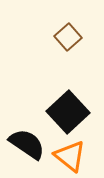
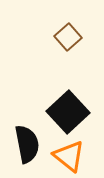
black semicircle: rotated 45 degrees clockwise
orange triangle: moved 1 px left
